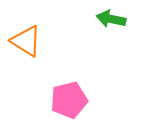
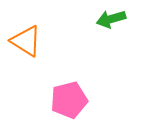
green arrow: rotated 28 degrees counterclockwise
